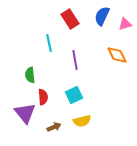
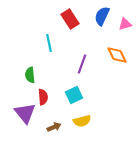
purple line: moved 7 px right, 4 px down; rotated 30 degrees clockwise
